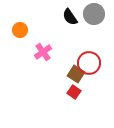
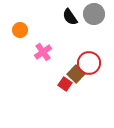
brown square: rotated 12 degrees clockwise
red square: moved 9 px left, 8 px up
